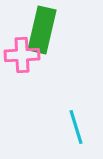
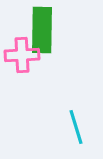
green rectangle: rotated 12 degrees counterclockwise
